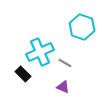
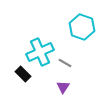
purple triangle: rotated 40 degrees clockwise
